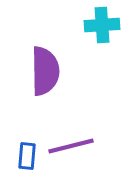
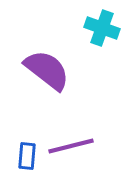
cyan cross: moved 3 px down; rotated 24 degrees clockwise
purple semicircle: moved 2 px right, 1 px up; rotated 51 degrees counterclockwise
